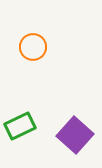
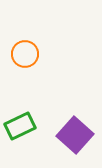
orange circle: moved 8 px left, 7 px down
